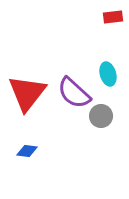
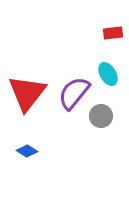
red rectangle: moved 16 px down
cyan ellipse: rotated 15 degrees counterclockwise
purple semicircle: rotated 87 degrees clockwise
blue diamond: rotated 25 degrees clockwise
